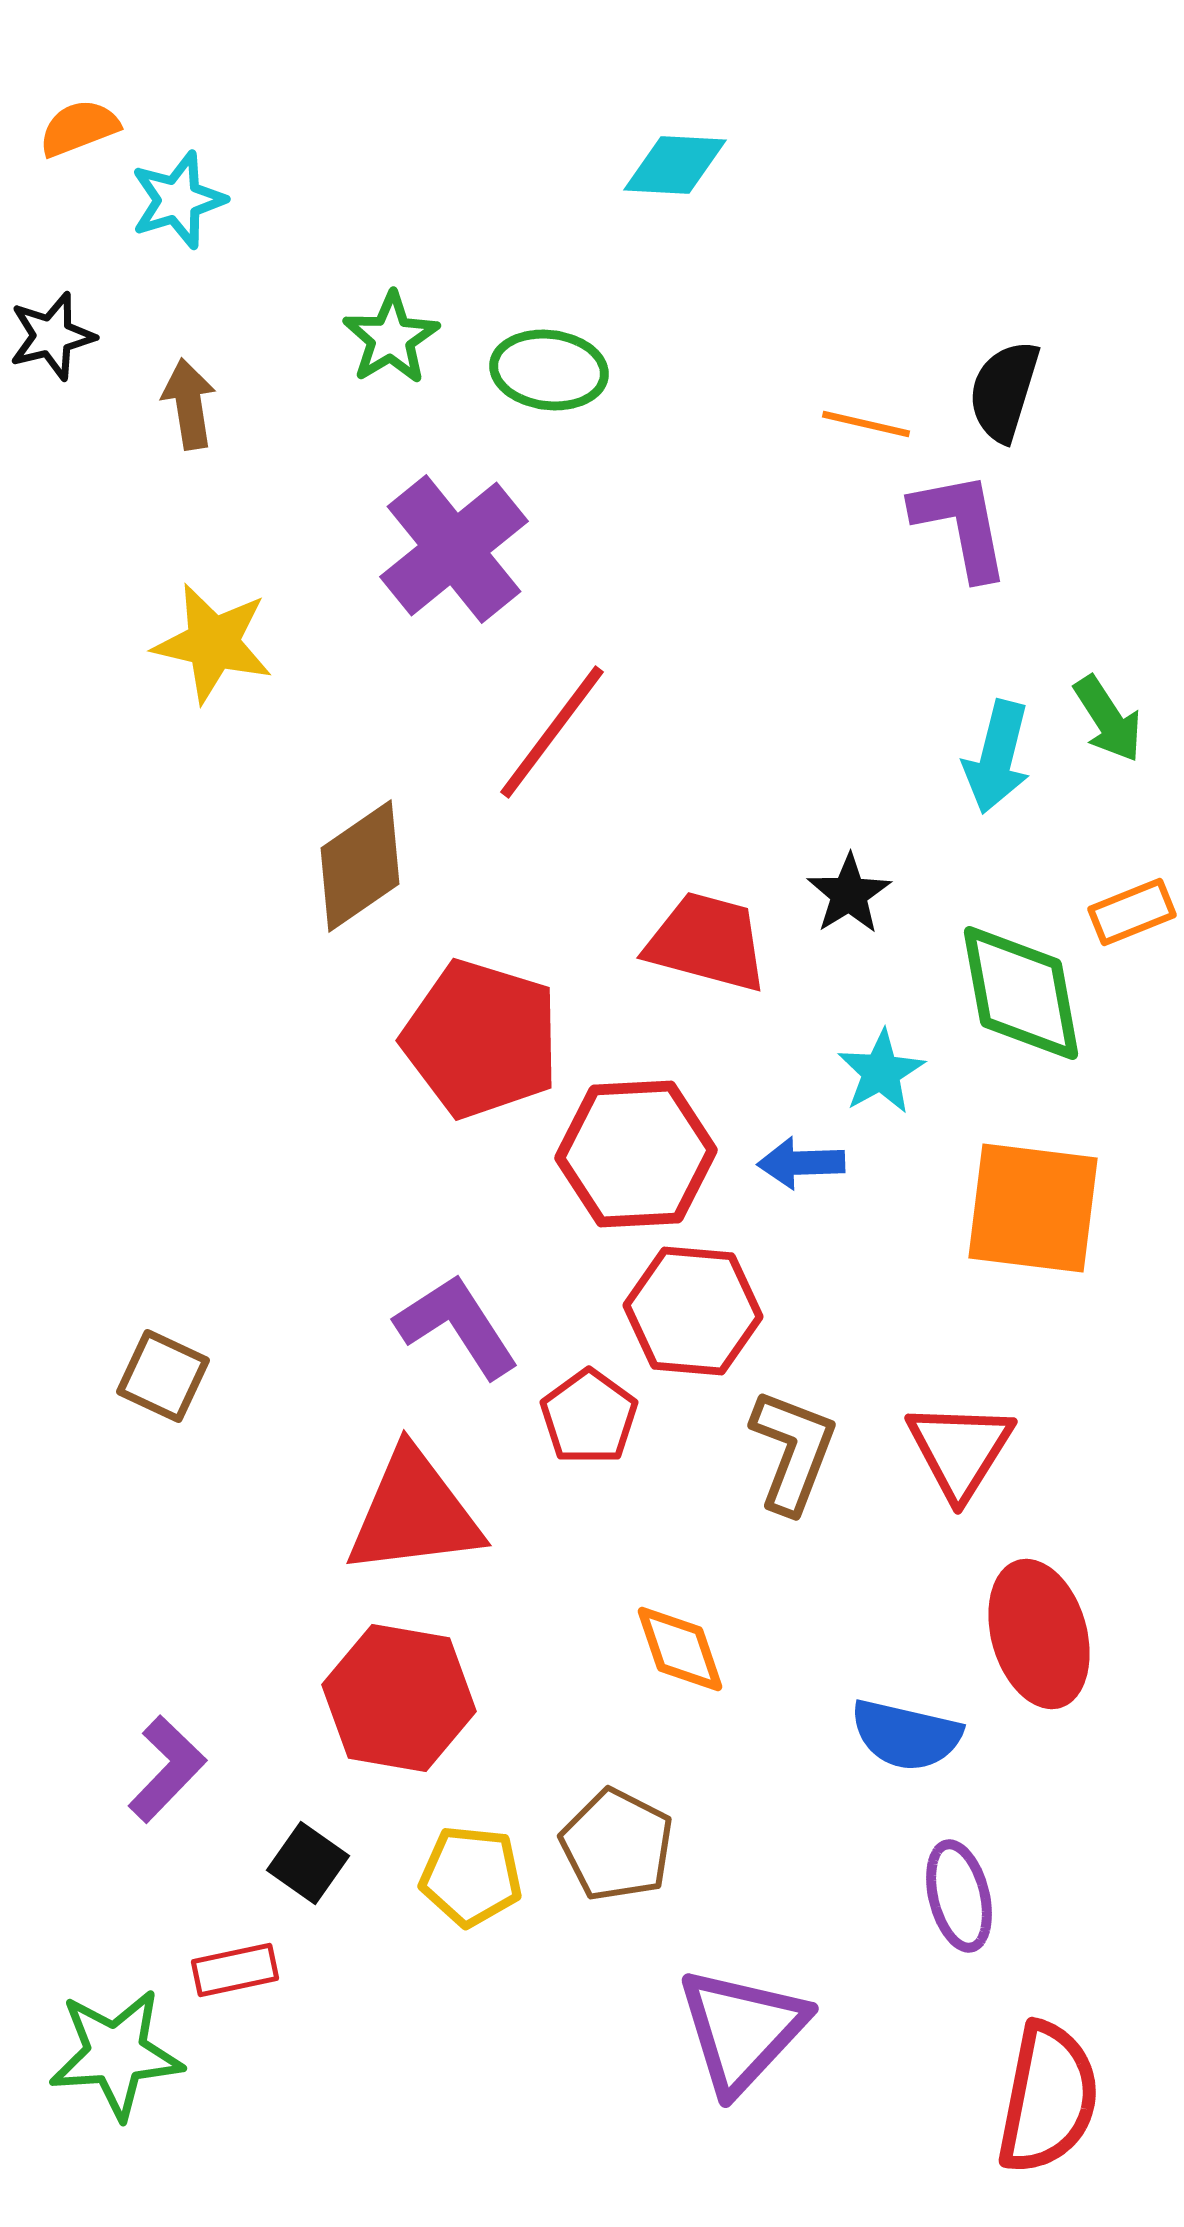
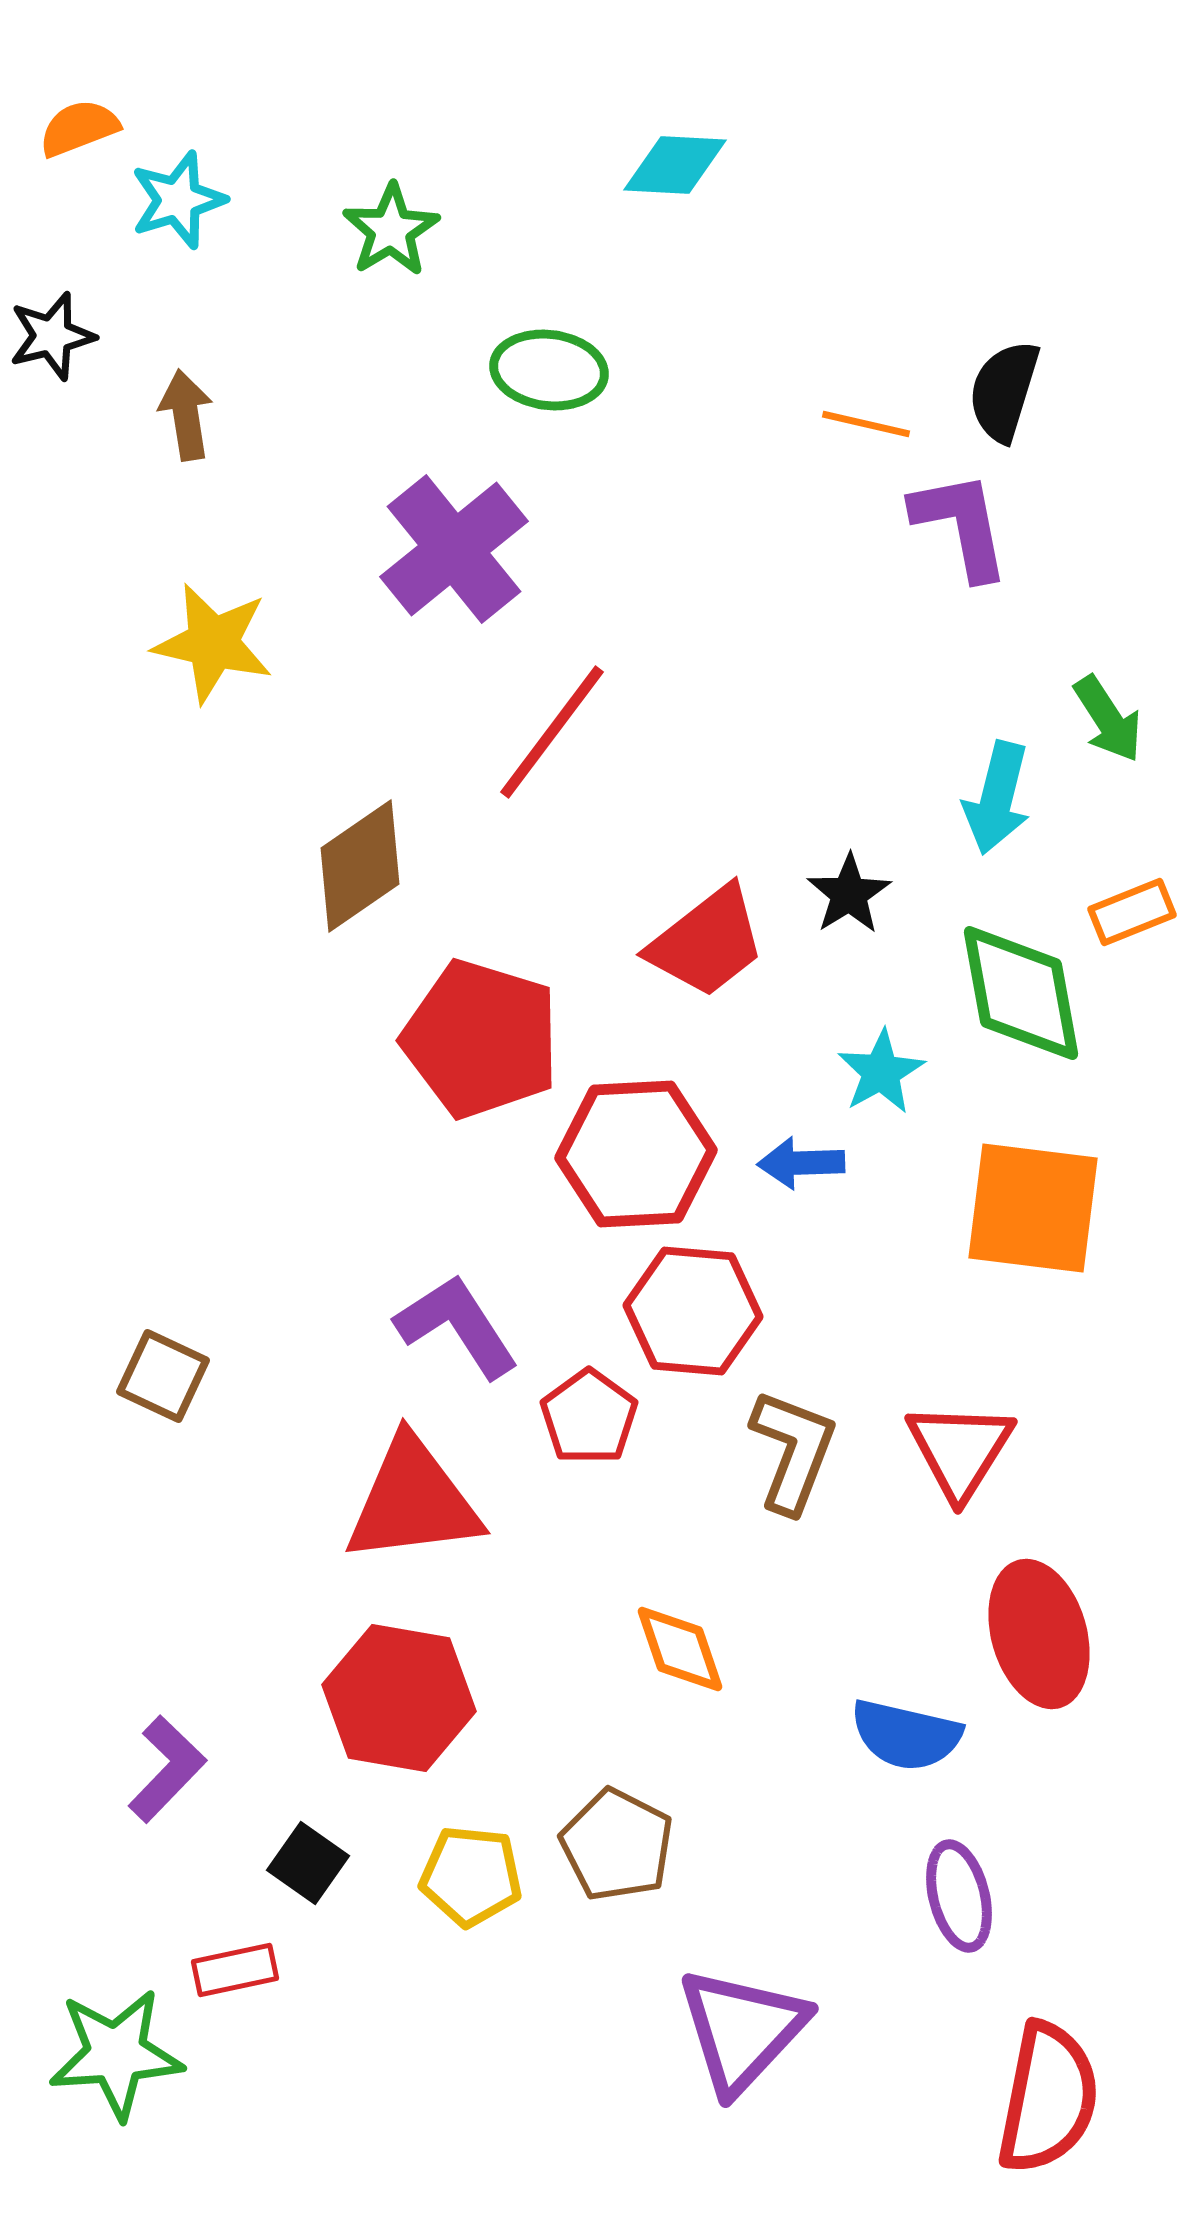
green star at (391, 338): moved 108 px up
brown arrow at (189, 404): moved 3 px left, 11 px down
cyan arrow at (997, 757): moved 41 px down
red trapezoid at (707, 942): rotated 127 degrees clockwise
red triangle at (414, 1513): moved 1 px left, 12 px up
